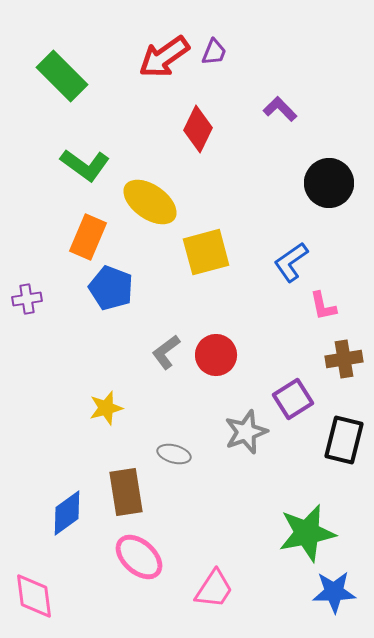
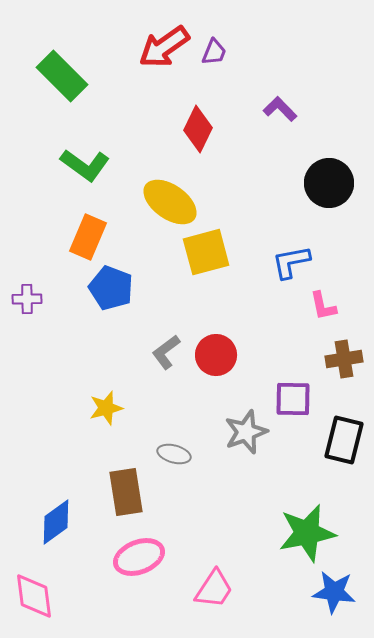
red arrow: moved 10 px up
yellow ellipse: moved 20 px right
blue L-shape: rotated 24 degrees clockwise
purple cross: rotated 8 degrees clockwise
purple square: rotated 33 degrees clockwise
blue diamond: moved 11 px left, 9 px down
pink ellipse: rotated 63 degrees counterclockwise
blue star: rotated 9 degrees clockwise
